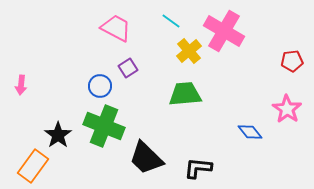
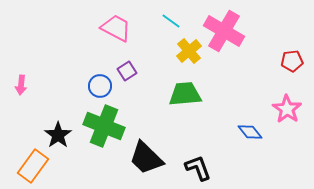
purple square: moved 1 px left, 3 px down
black L-shape: rotated 64 degrees clockwise
